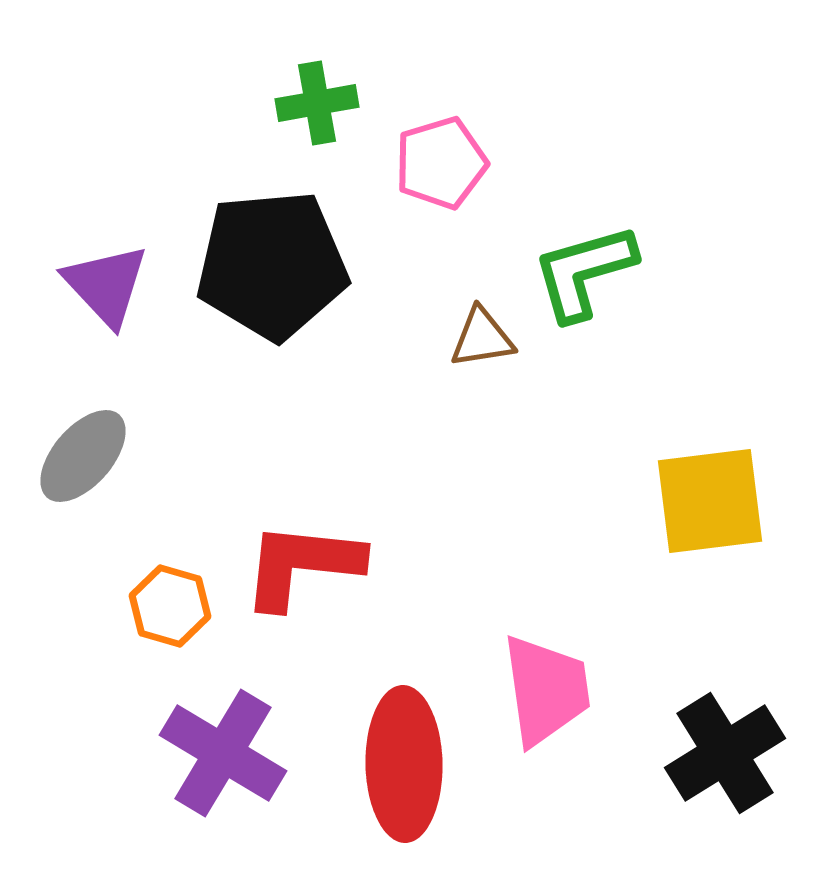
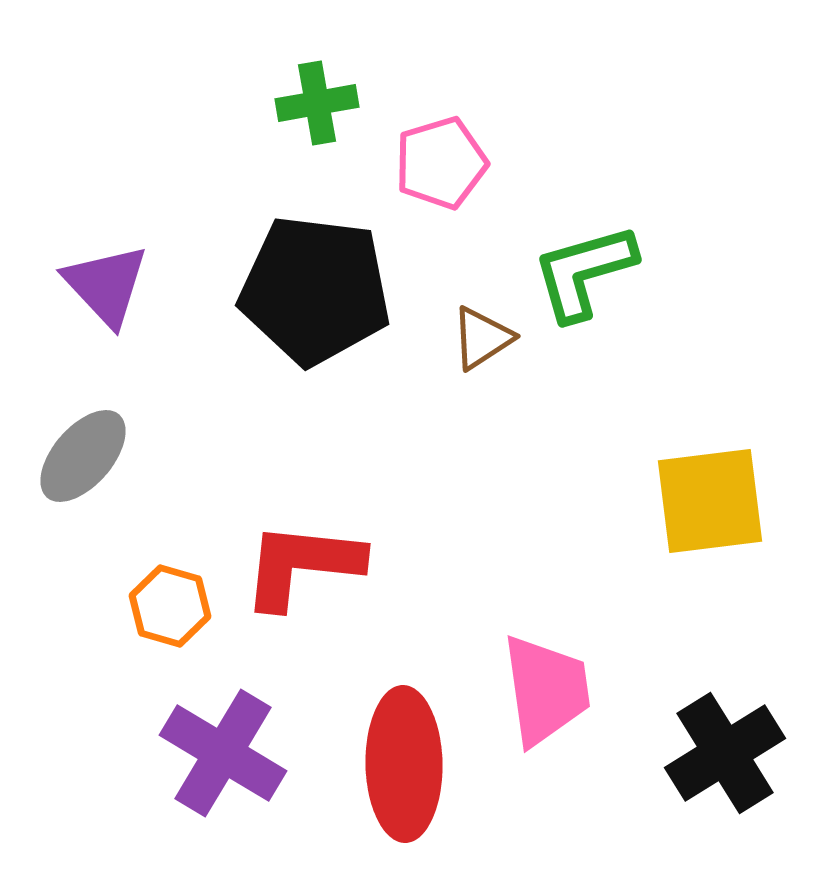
black pentagon: moved 43 px right, 25 px down; rotated 12 degrees clockwise
brown triangle: rotated 24 degrees counterclockwise
